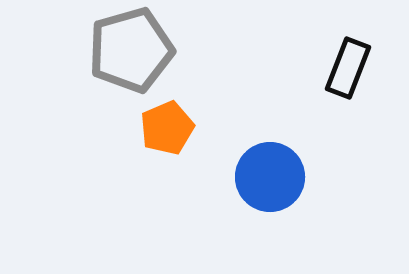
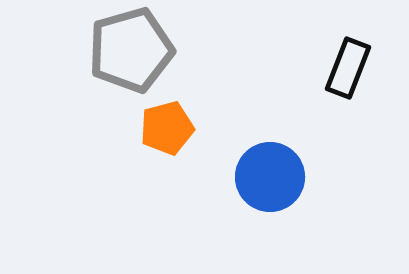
orange pentagon: rotated 8 degrees clockwise
